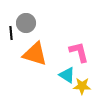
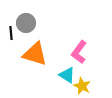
pink L-shape: rotated 130 degrees counterclockwise
yellow star: rotated 24 degrees clockwise
